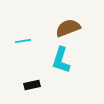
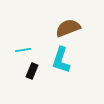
cyan line: moved 9 px down
black rectangle: moved 14 px up; rotated 56 degrees counterclockwise
